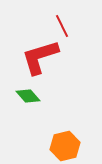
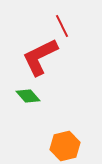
red L-shape: rotated 9 degrees counterclockwise
